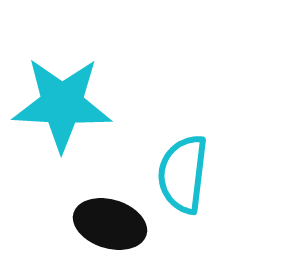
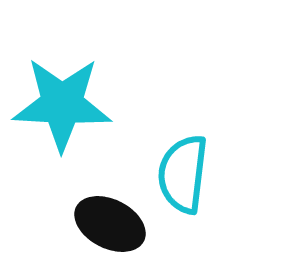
black ellipse: rotated 10 degrees clockwise
